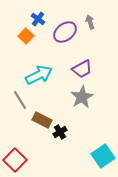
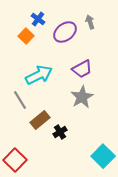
brown rectangle: moved 2 px left; rotated 66 degrees counterclockwise
cyan square: rotated 10 degrees counterclockwise
